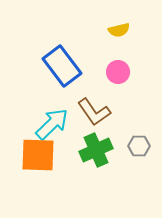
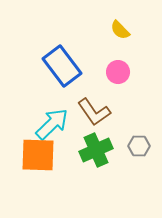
yellow semicircle: moved 1 px right; rotated 60 degrees clockwise
